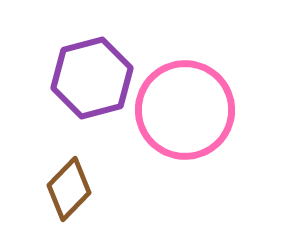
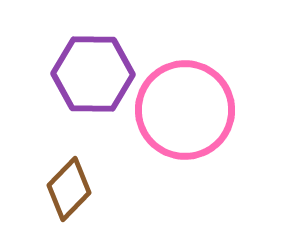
purple hexagon: moved 1 px right, 4 px up; rotated 16 degrees clockwise
